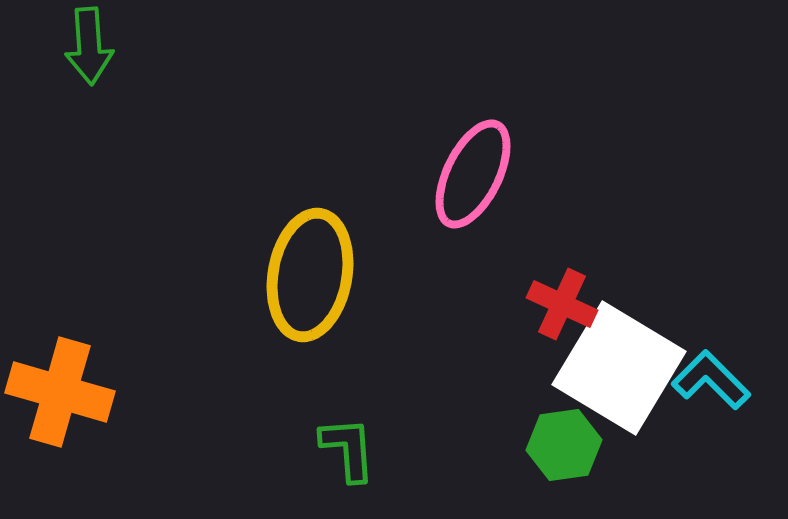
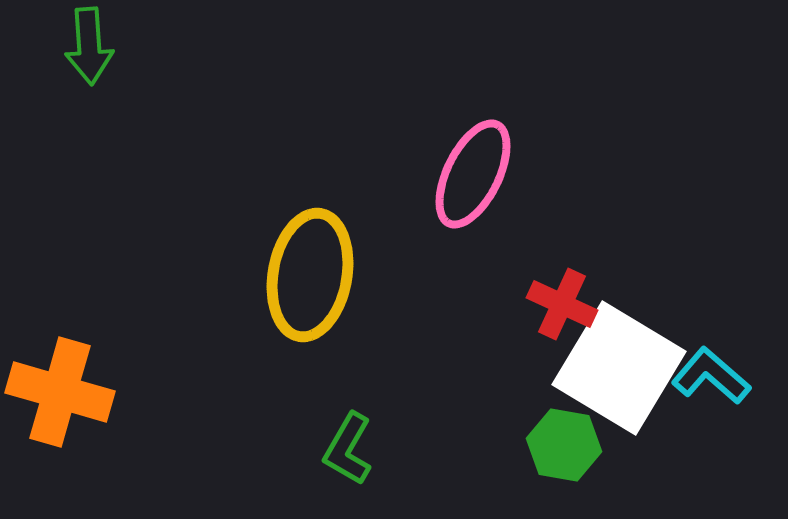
cyan L-shape: moved 4 px up; rotated 4 degrees counterclockwise
green hexagon: rotated 18 degrees clockwise
green L-shape: rotated 146 degrees counterclockwise
